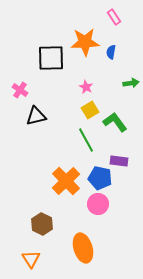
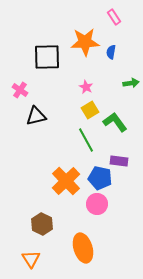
black square: moved 4 px left, 1 px up
pink circle: moved 1 px left
